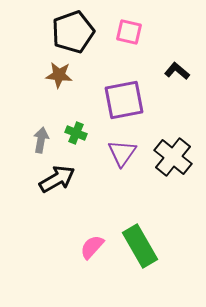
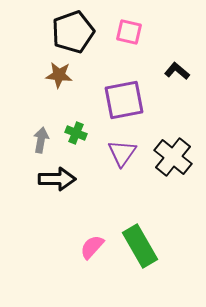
black arrow: rotated 30 degrees clockwise
